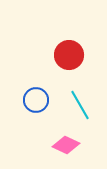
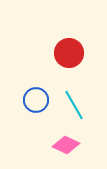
red circle: moved 2 px up
cyan line: moved 6 px left
